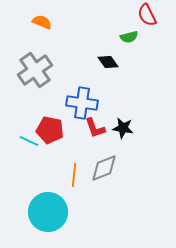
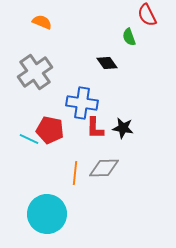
green semicircle: rotated 84 degrees clockwise
black diamond: moved 1 px left, 1 px down
gray cross: moved 2 px down
red L-shape: rotated 20 degrees clockwise
cyan line: moved 2 px up
gray diamond: rotated 20 degrees clockwise
orange line: moved 1 px right, 2 px up
cyan circle: moved 1 px left, 2 px down
